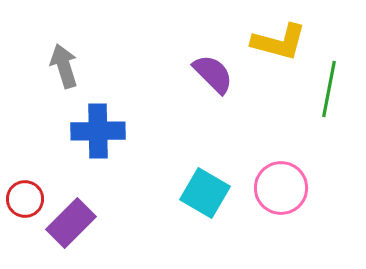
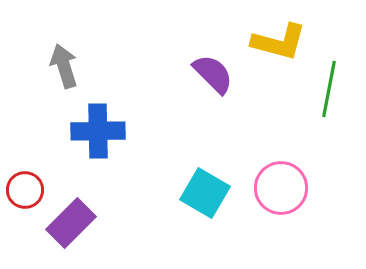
red circle: moved 9 px up
